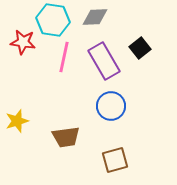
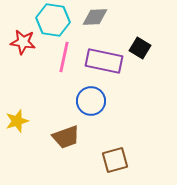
black square: rotated 20 degrees counterclockwise
purple rectangle: rotated 48 degrees counterclockwise
blue circle: moved 20 px left, 5 px up
brown trapezoid: rotated 12 degrees counterclockwise
